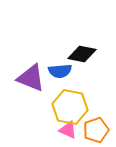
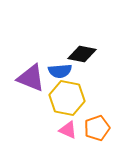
yellow hexagon: moved 3 px left, 9 px up
orange pentagon: moved 1 px right, 2 px up
